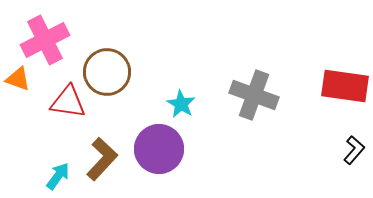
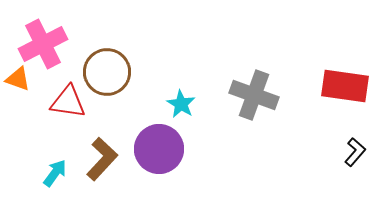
pink cross: moved 2 px left, 4 px down
black L-shape: moved 1 px right, 2 px down
cyan arrow: moved 3 px left, 3 px up
